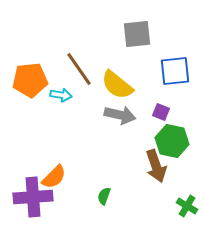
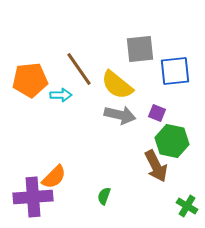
gray square: moved 3 px right, 15 px down
cyan arrow: rotated 10 degrees counterclockwise
purple square: moved 4 px left, 1 px down
brown arrow: rotated 8 degrees counterclockwise
